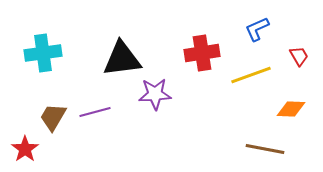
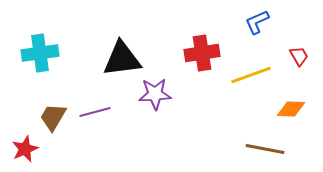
blue L-shape: moved 7 px up
cyan cross: moved 3 px left
red star: rotated 12 degrees clockwise
